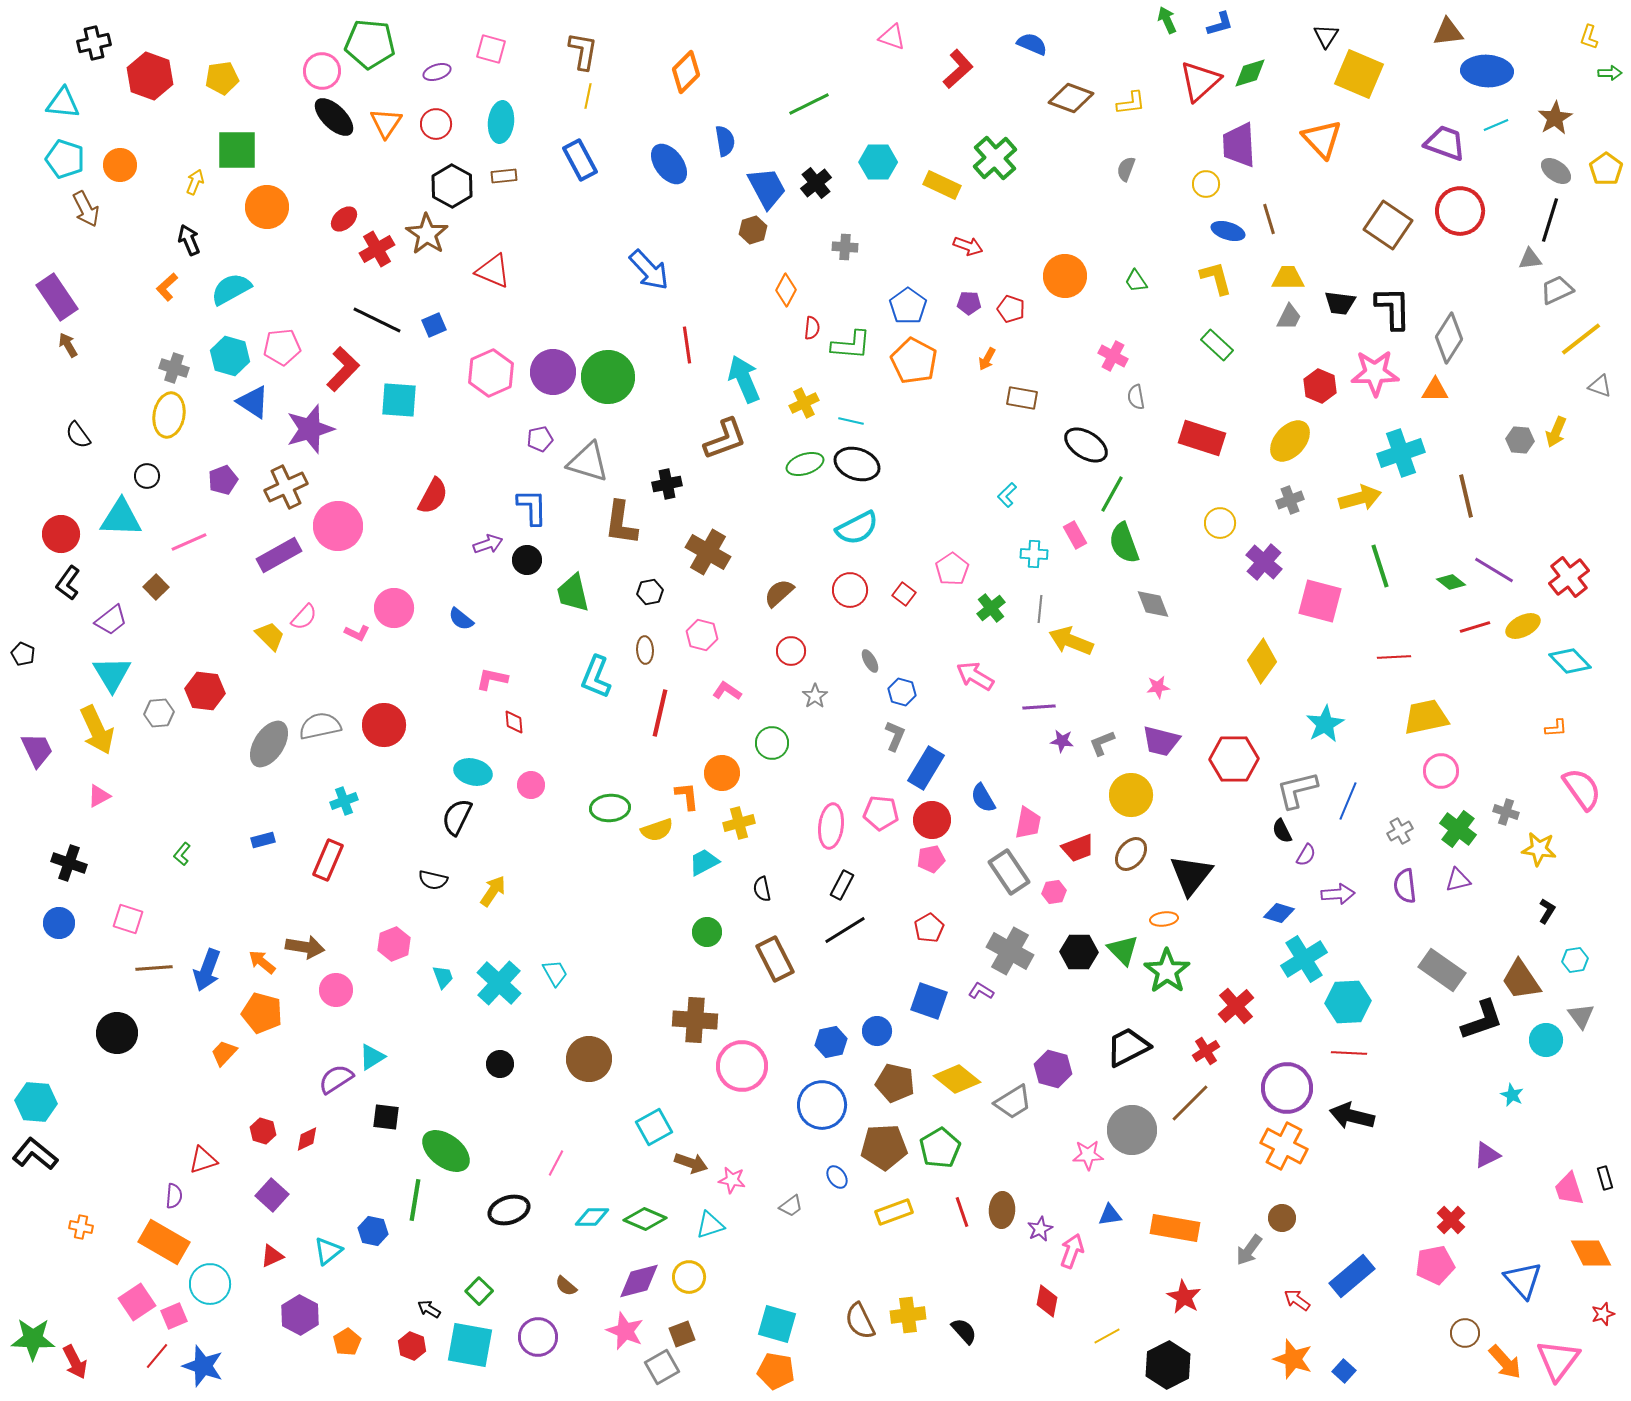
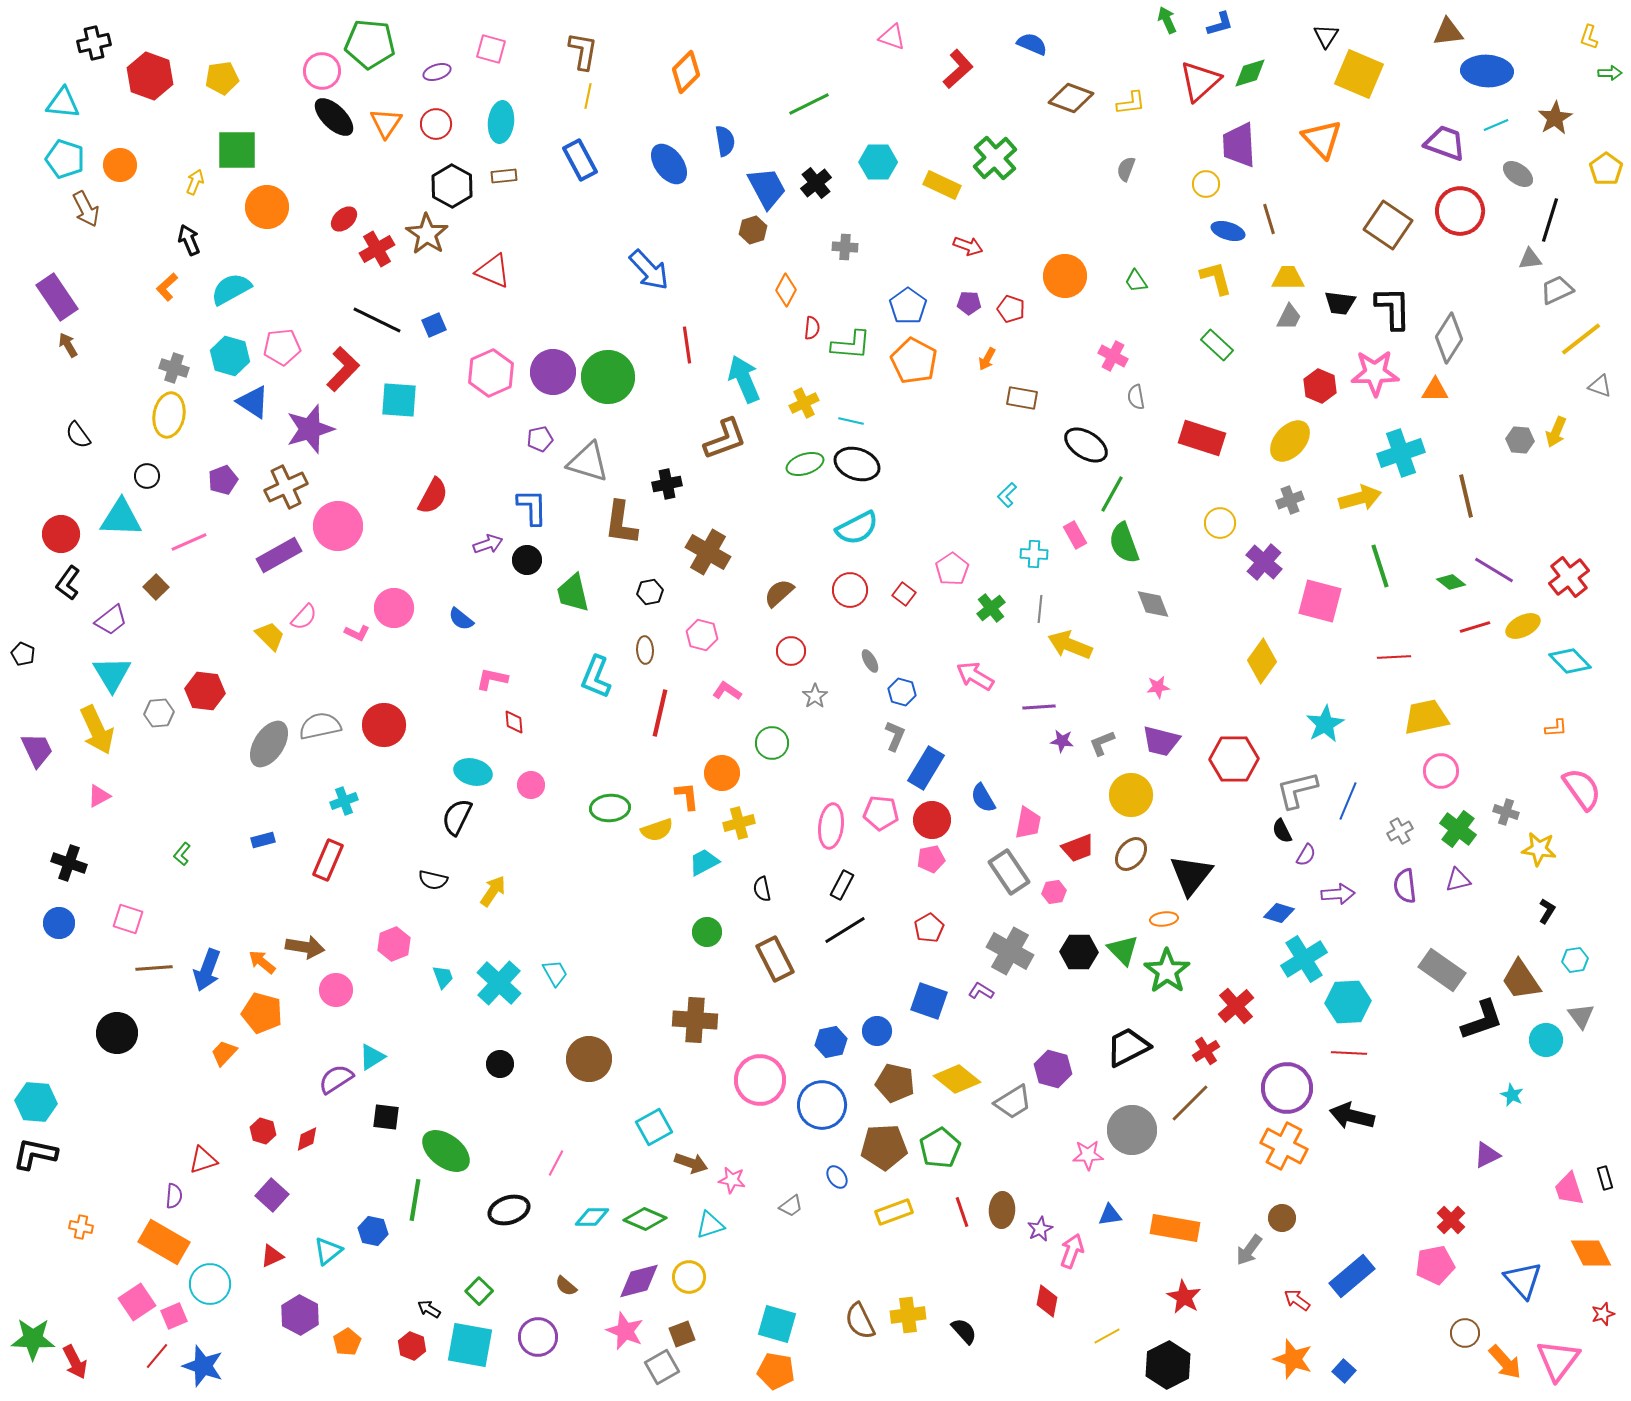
gray ellipse at (1556, 171): moved 38 px left, 3 px down
yellow arrow at (1071, 641): moved 1 px left, 4 px down
pink circle at (742, 1066): moved 18 px right, 14 px down
black L-shape at (35, 1154): rotated 27 degrees counterclockwise
